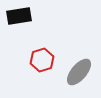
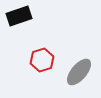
black rectangle: rotated 10 degrees counterclockwise
